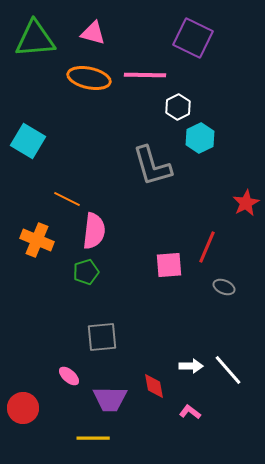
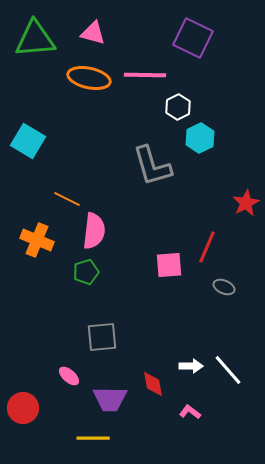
red diamond: moved 1 px left, 2 px up
